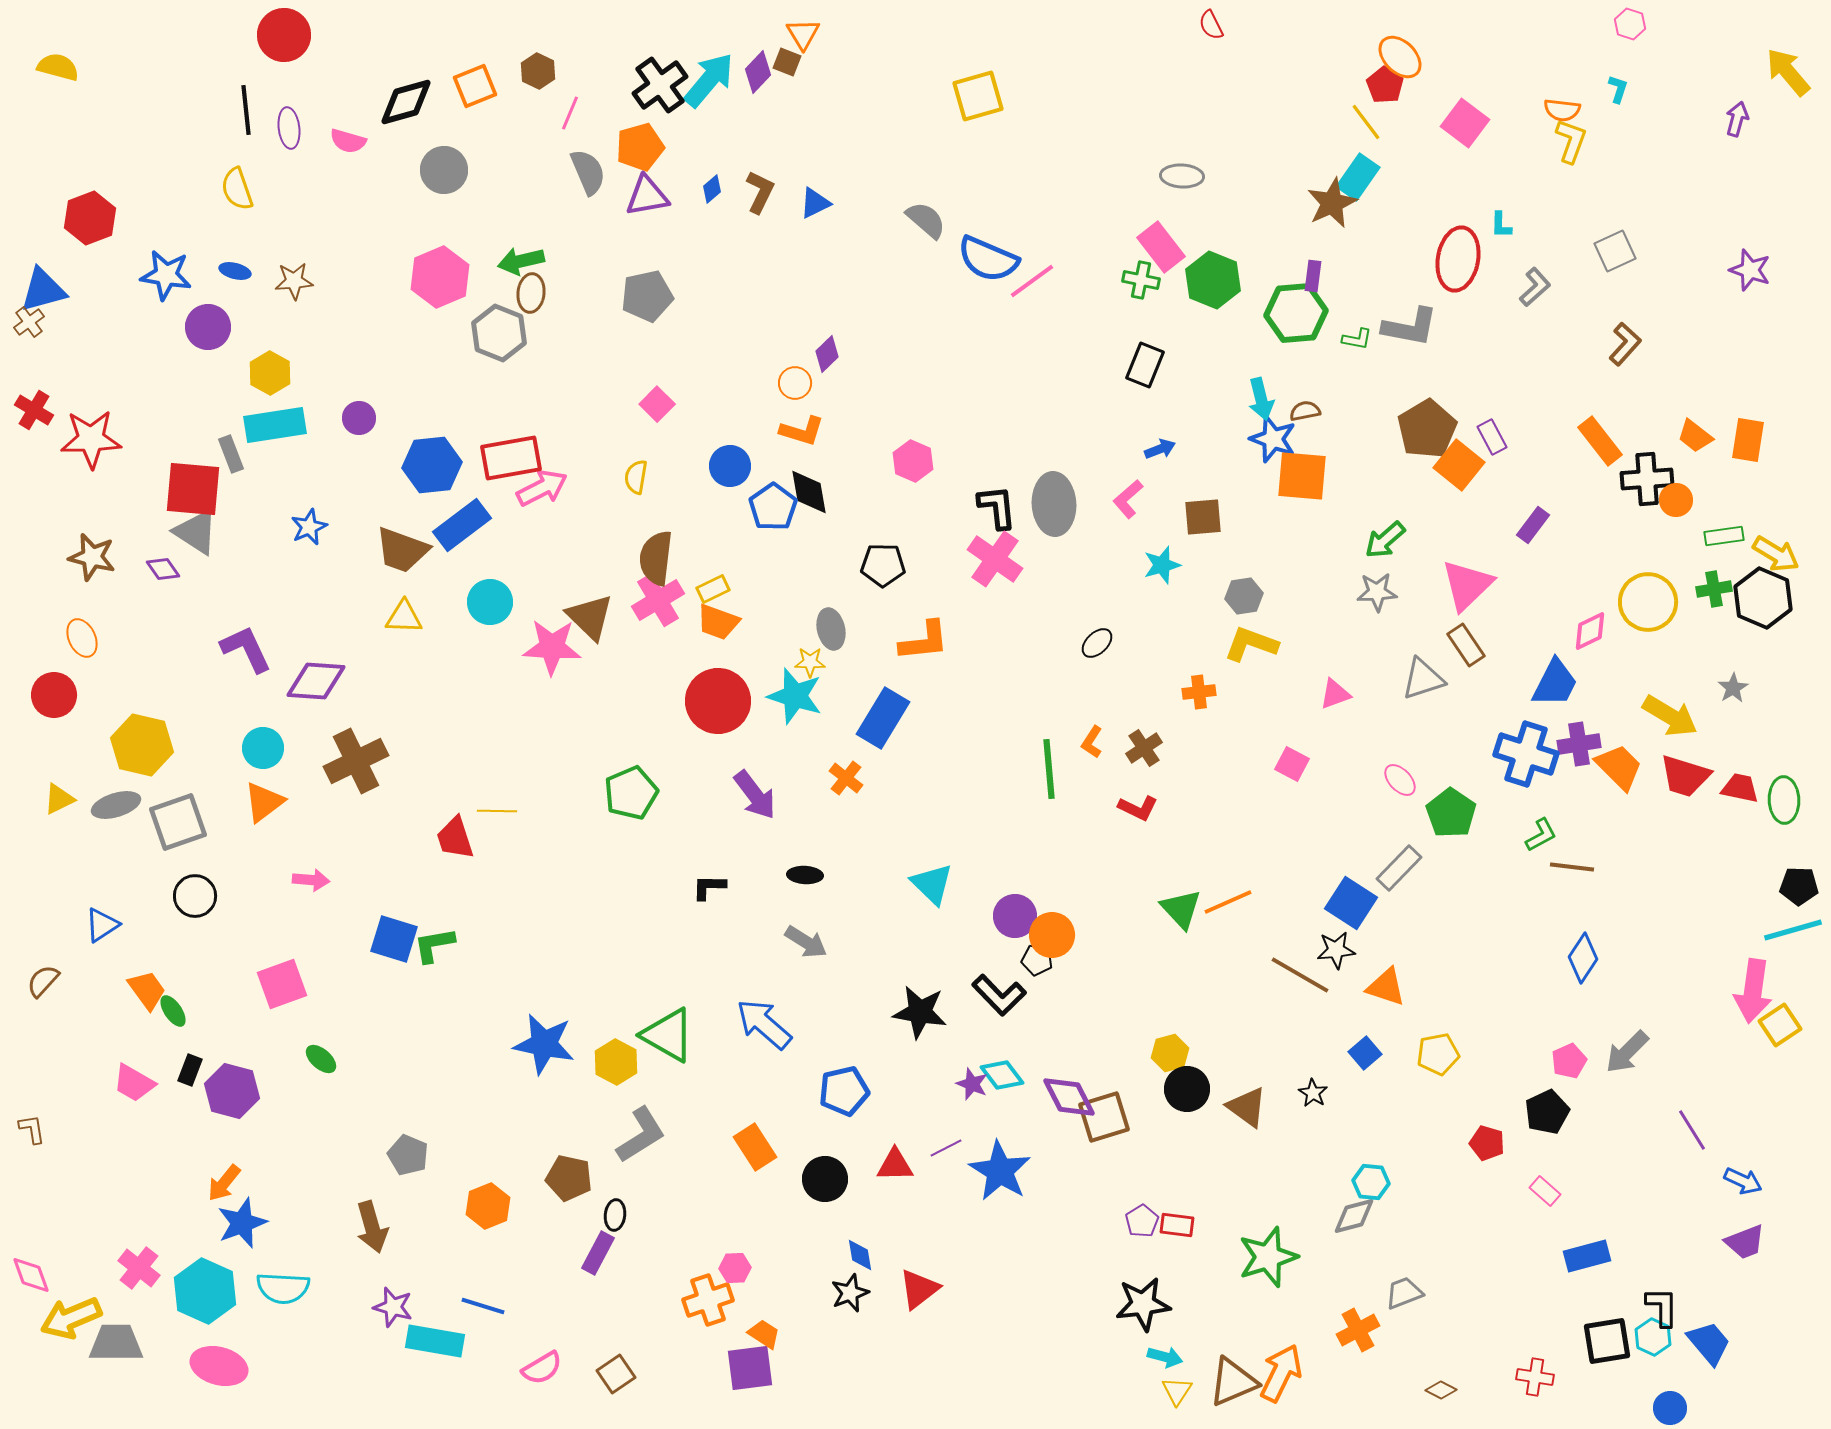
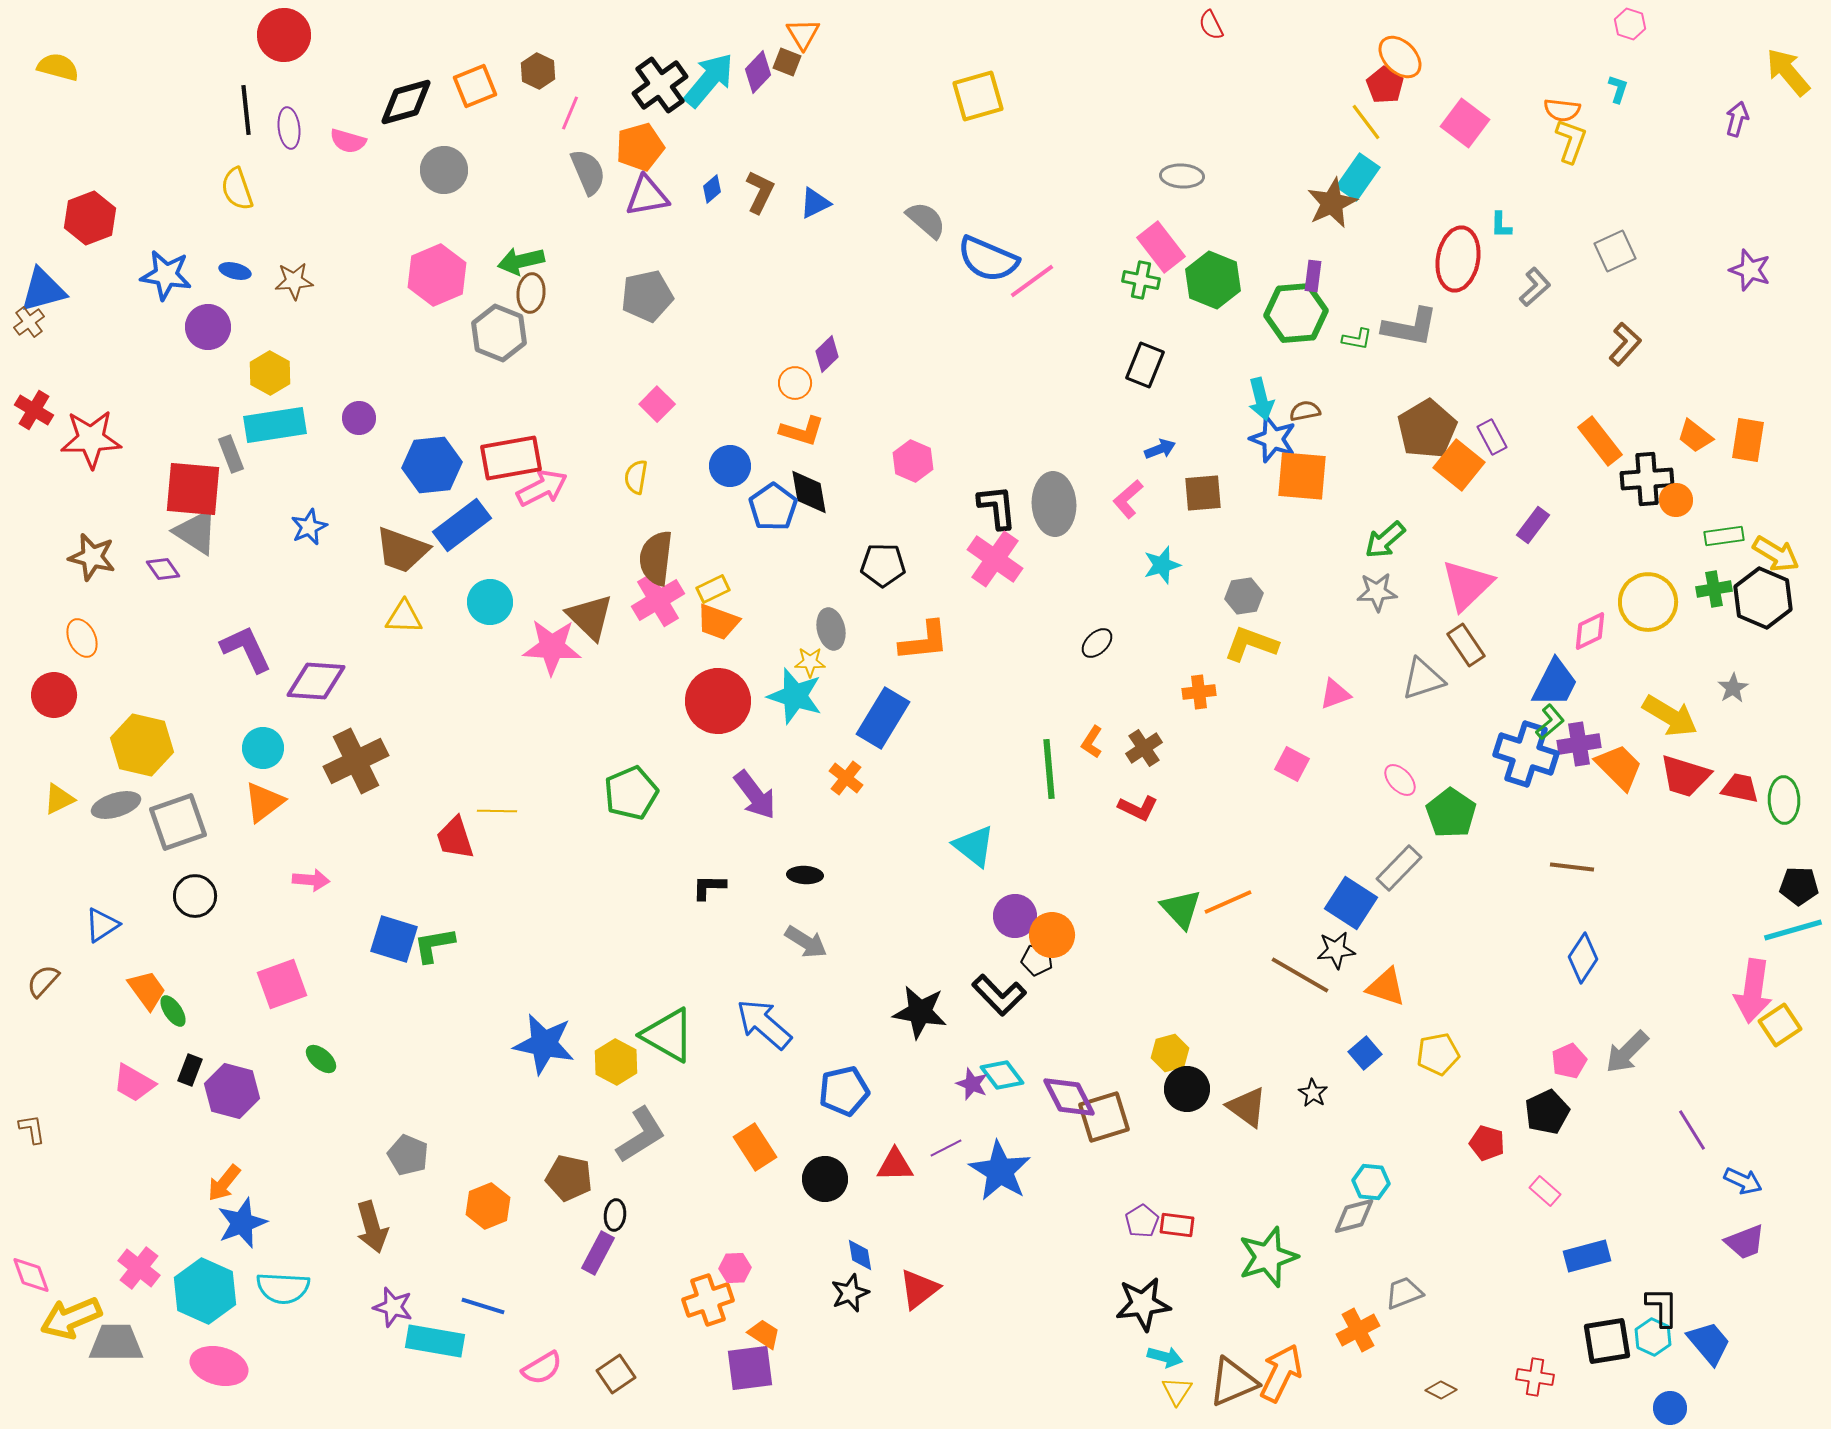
pink hexagon at (440, 277): moved 3 px left, 2 px up
brown square at (1203, 517): moved 24 px up
green L-shape at (1541, 835): moved 9 px right, 113 px up; rotated 12 degrees counterclockwise
cyan triangle at (932, 884): moved 42 px right, 38 px up; rotated 6 degrees counterclockwise
